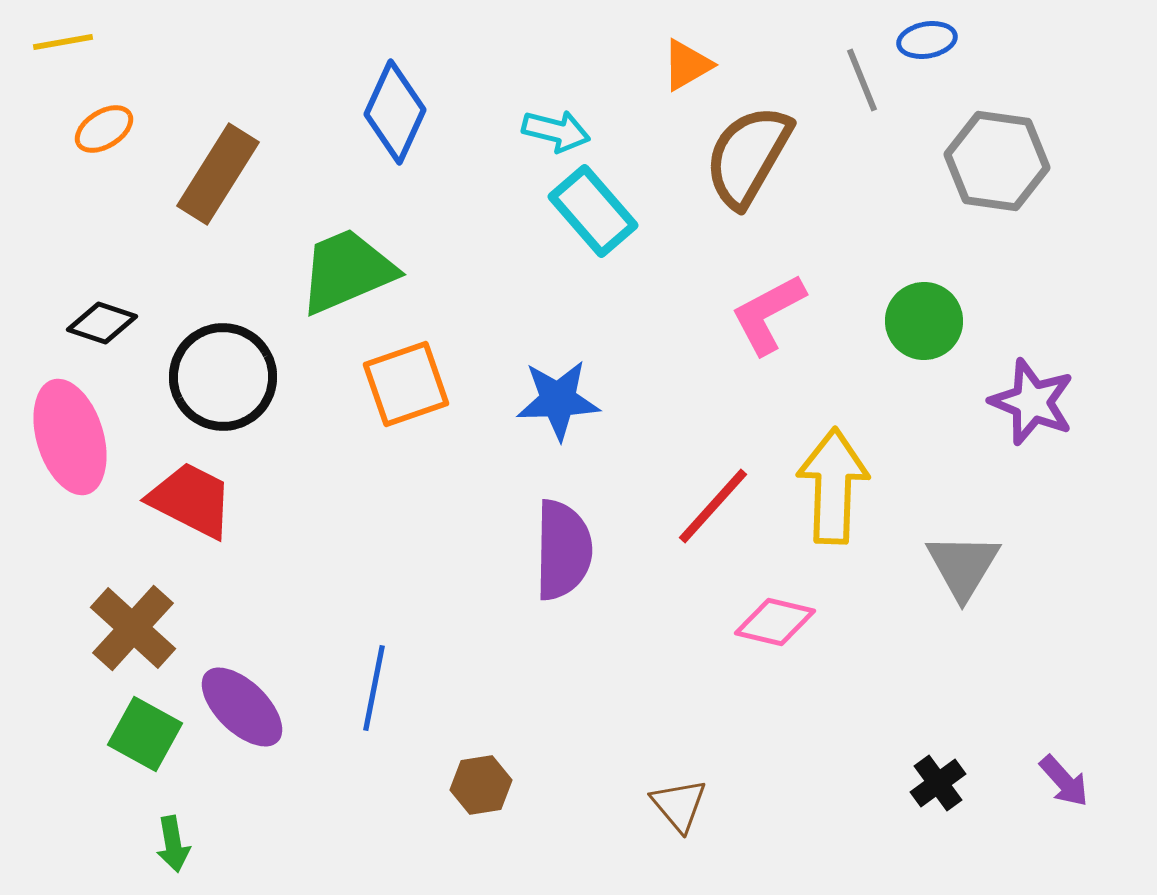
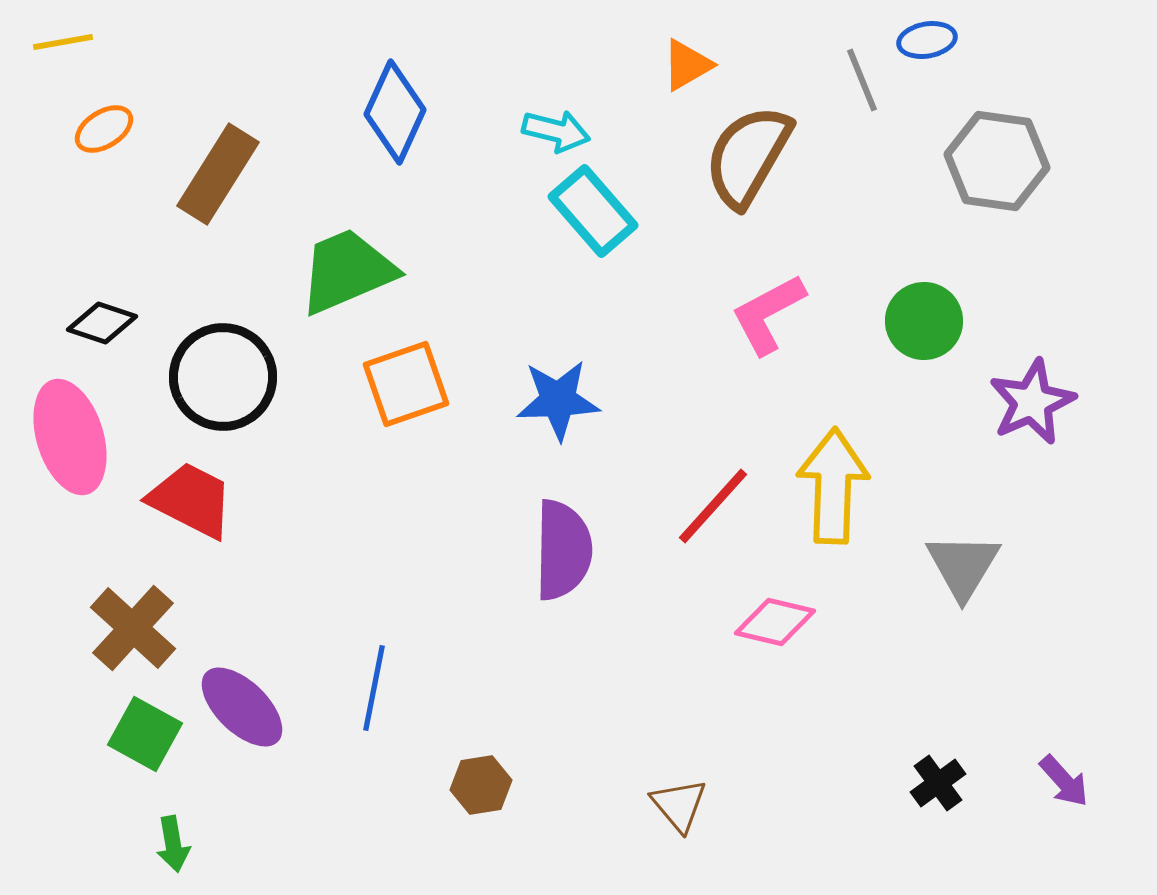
purple star: rotated 26 degrees clockwise
